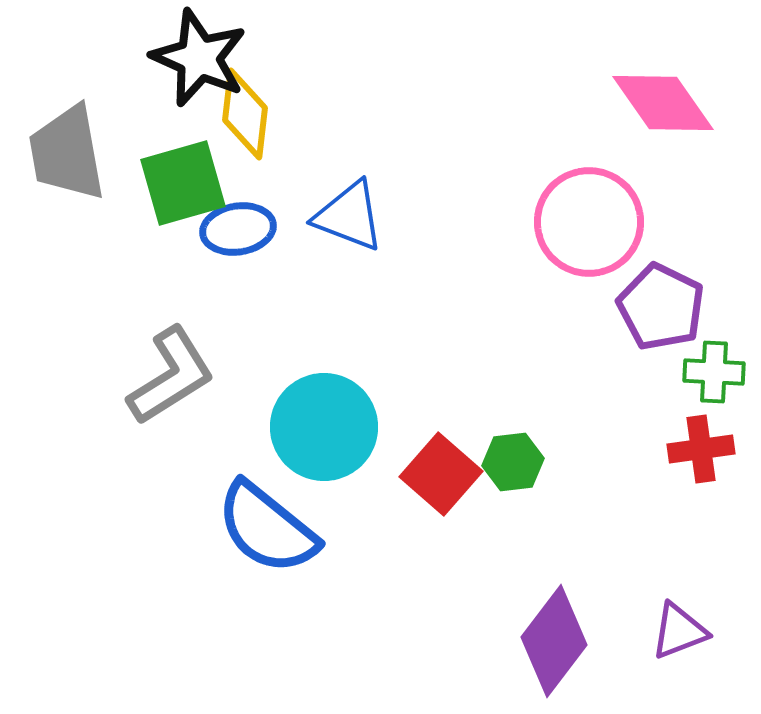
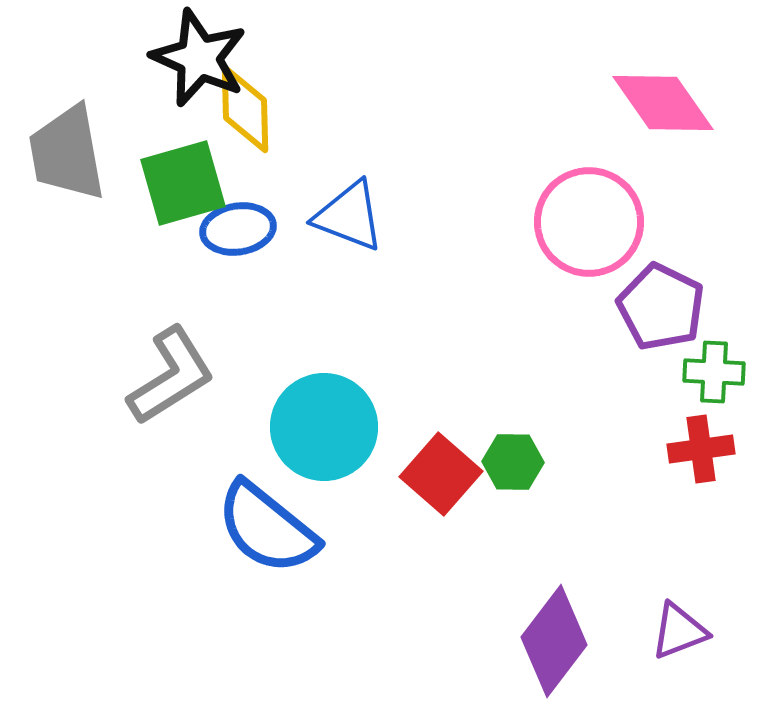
yellow diamond: moved 5 px up; rotated 8 degrees counterclockwise
green hexagon: rotated 8 degrees clockwise
